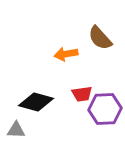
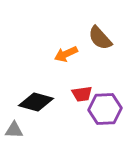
orange arrow: rotated 15 degrees counterclockwise
gray triangle: moved 2 px left
